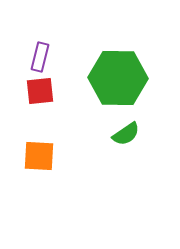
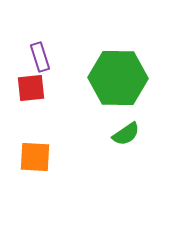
purple rectangle: rotated 32 degrees counterclockwise
red square: moved 9 px left, 3 px up
orange square: moved 4 px left, 1 px down
